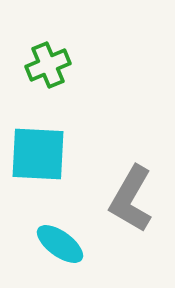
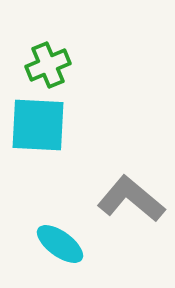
cyan square: moved 29 px up
gray L-shape: rotated 100 degrees clockwise
